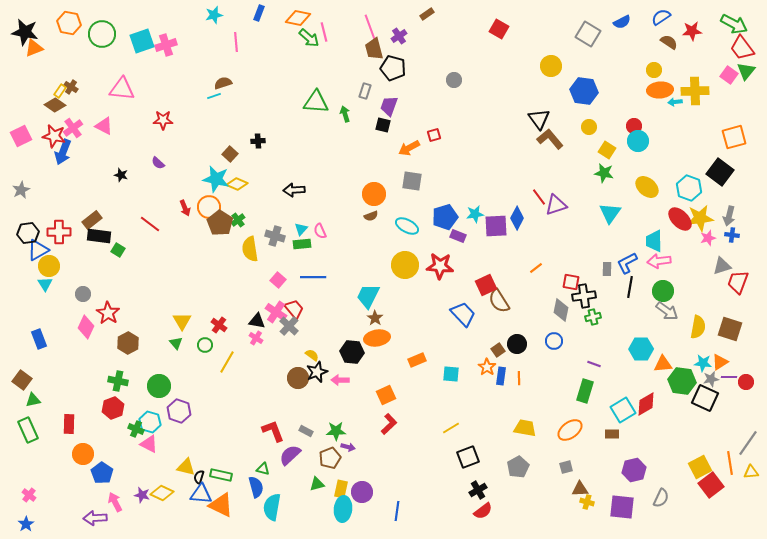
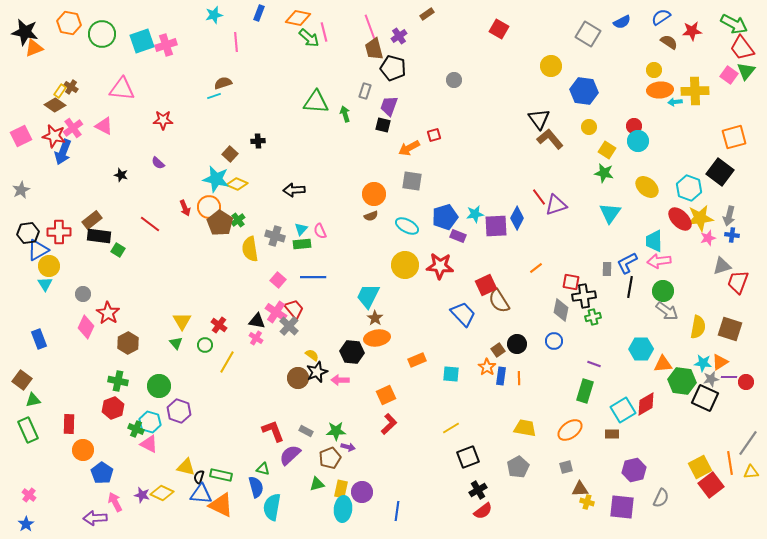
orange circle at (83, 454): moved 4 px up
